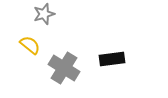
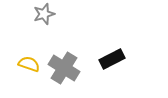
yellow semicircle: moved 1 px left, 19 px down; rotated 20 degrees counterclockwise
black rectangle: rotated 20 degrees counterclockwise
